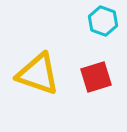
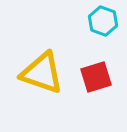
yellow triangle: moved 4 px right, 1 px up
